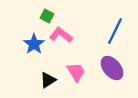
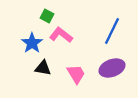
blue line: moved 3 px left
blue star: moved 2 px left, 1 px up
purple ellipse: rotated 70 degrees counterclockwise
pink trapezoid: moved 2 px down
black triangle: moved 5 px left, 12 px up; rotated 42 degrees clockwise
